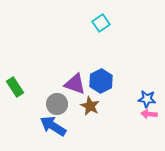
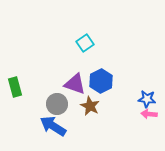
cyan square: moved 16 px left, 20 px down
green rectangle: rotated 18 degrees clockwise
